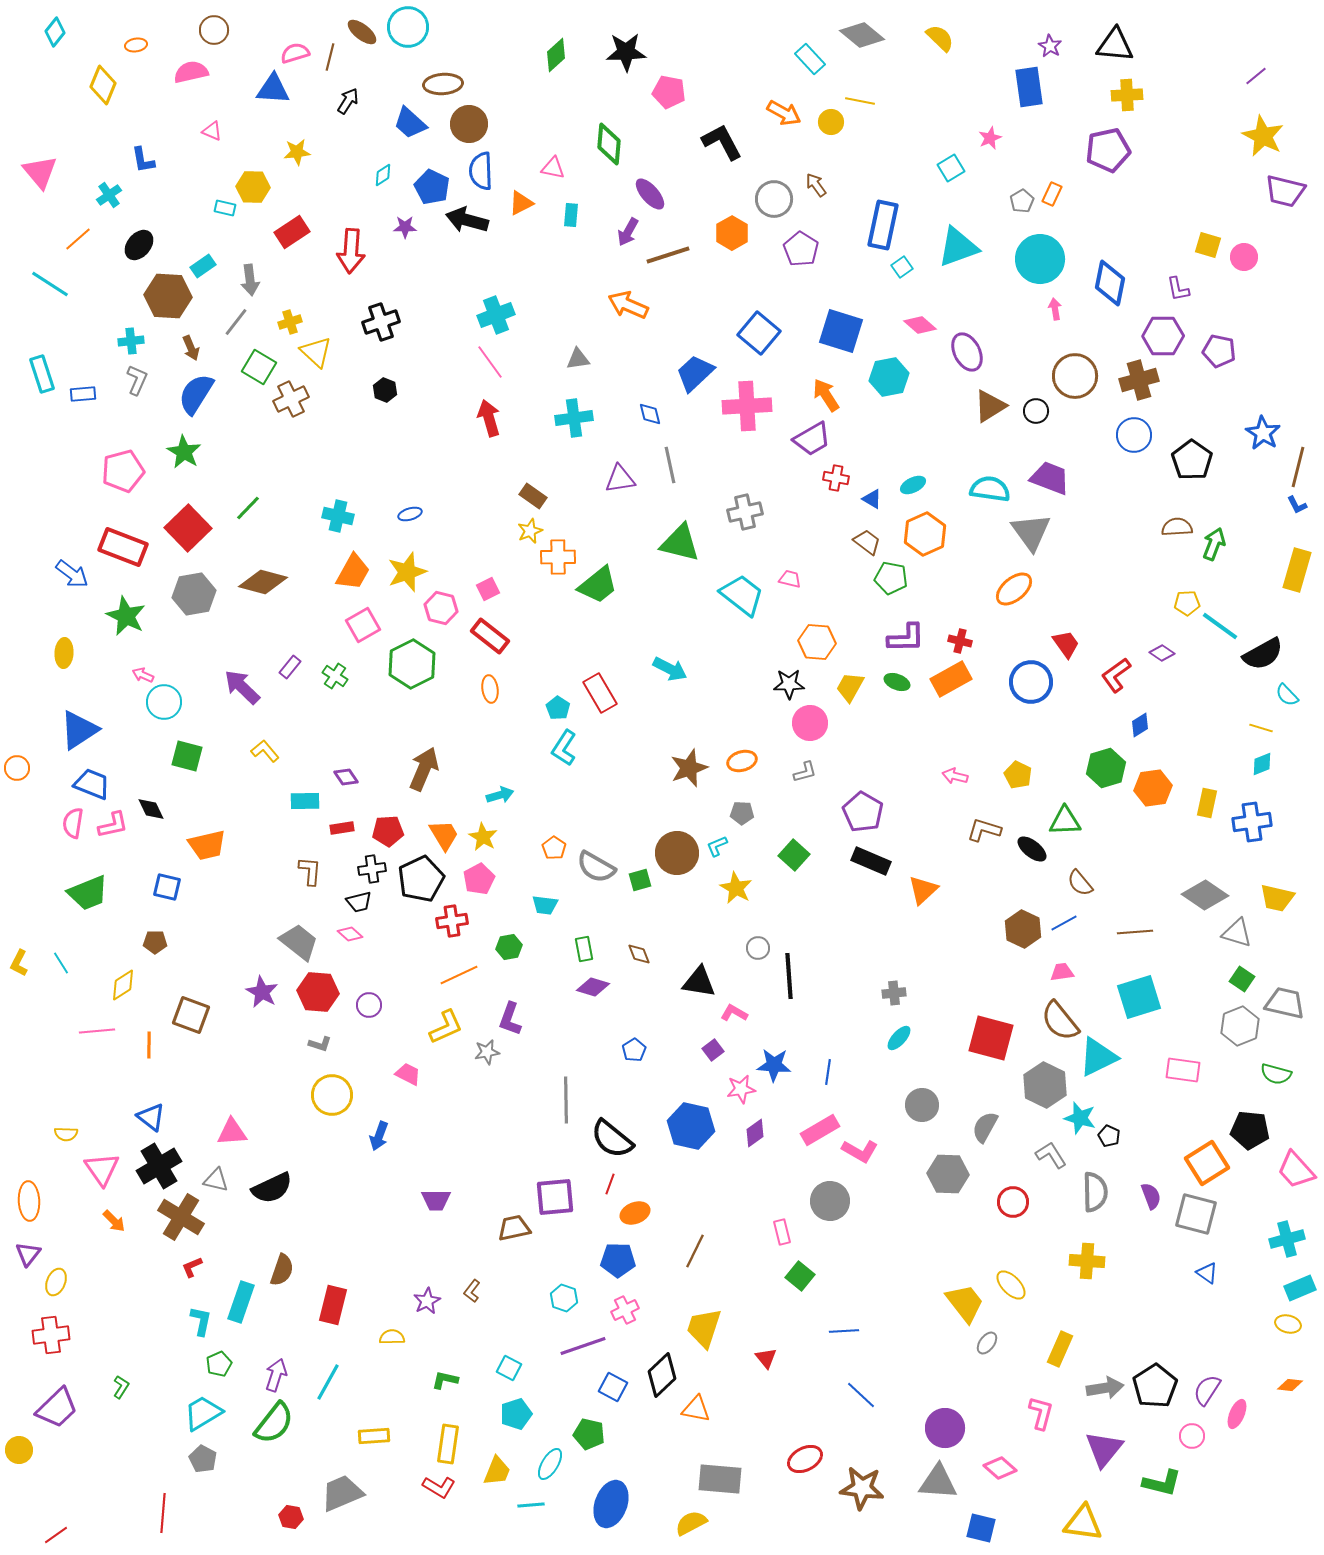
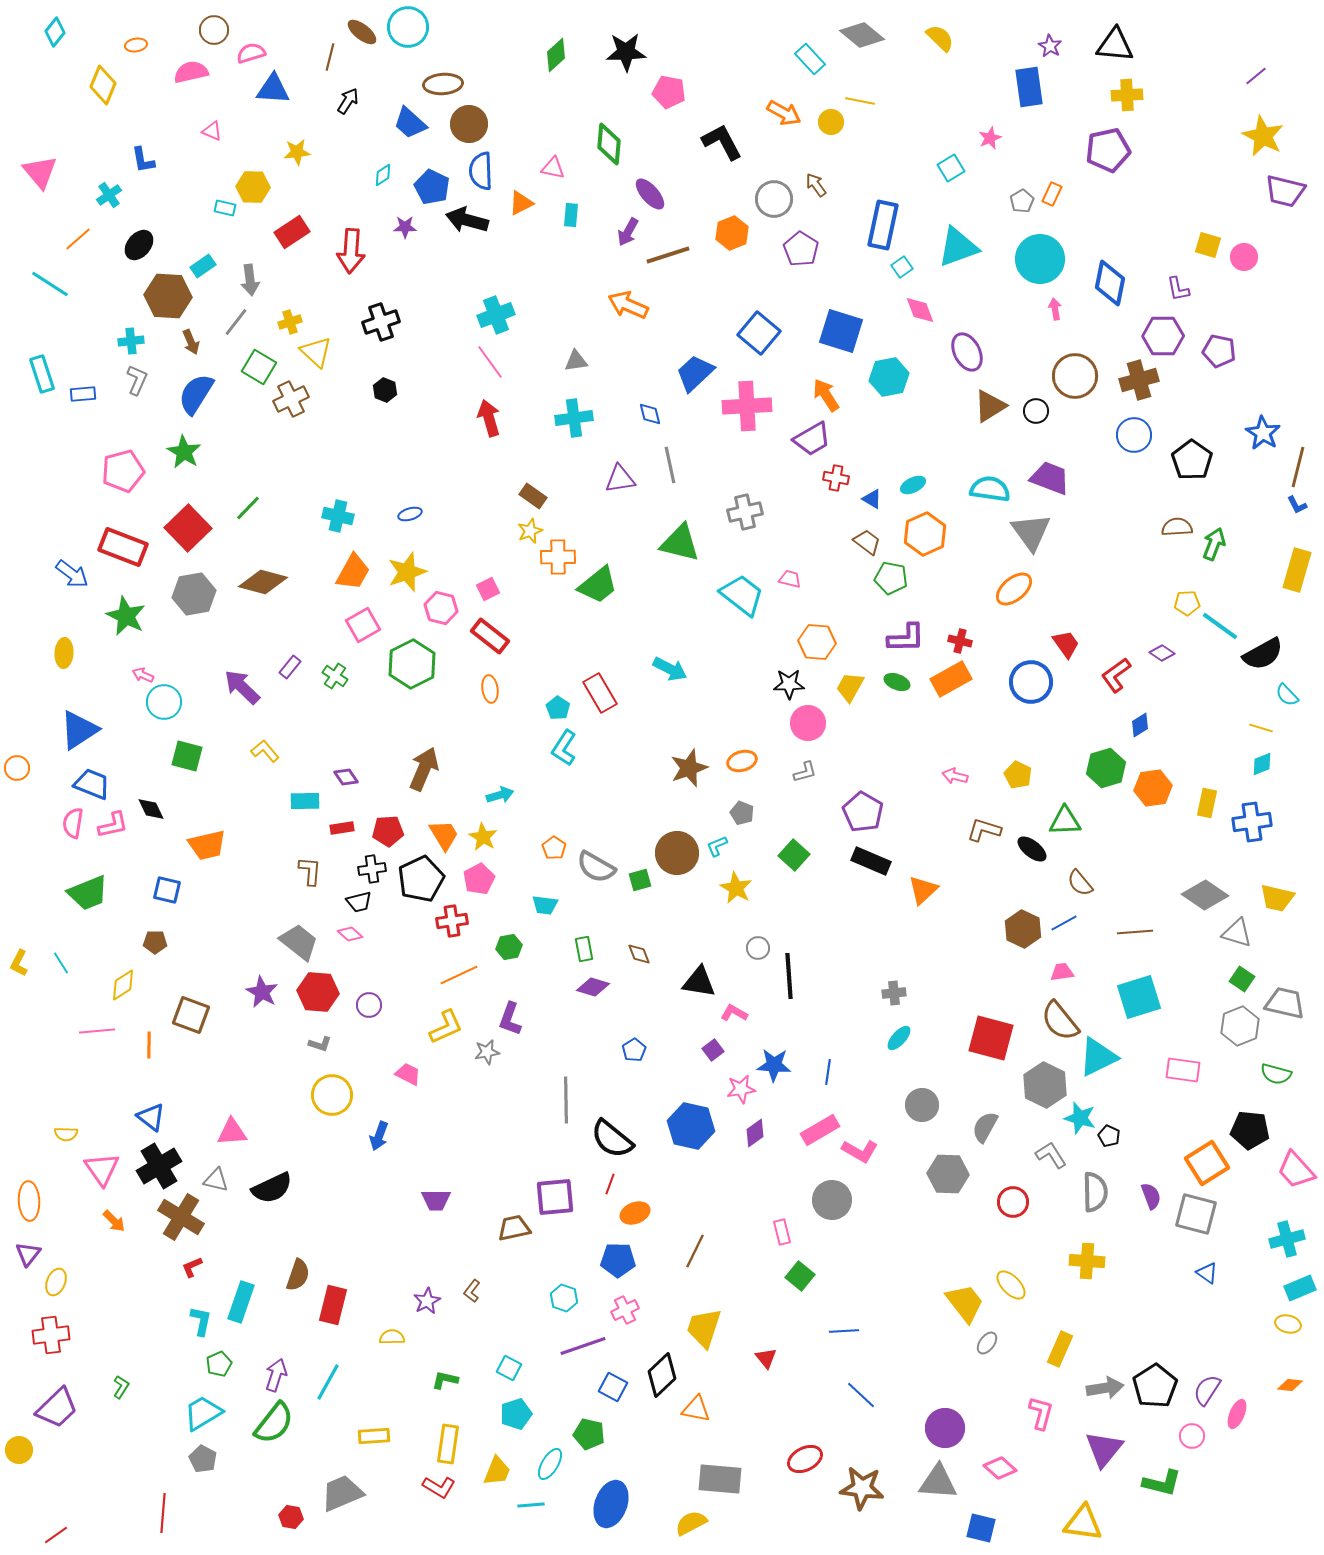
pink semicircle at (295, 53): moved 44 px left
orange hexagon at (732, 233): rotated 8 degrees clockwise
pink diamond at (920, 325): moved 15 px up; rotated 28 degrees clockwise
brown arrow at (191, 348): moved 6 px up
gray triangle at (578, 359): moved 2 px left, 2 px down
pink circle at (810, 723): moved 2 px left
gray pentagon at (742, 813): rotated 20 degrees clockwise
blue square at (167, 887): moved 3 px down
gray circle at (830, 1201): moved 2 px right, 1 px up
brown semicircle at (282, 1270): moved 16 px right, 5 px down
